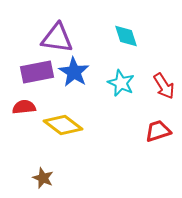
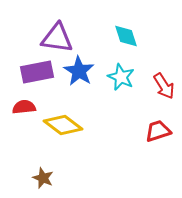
blue star: moved 5 px right, 1 px up
cyan star: moved 6 px up
